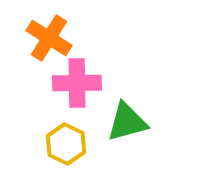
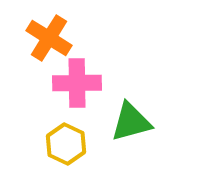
green triangle: moved 4 px right
